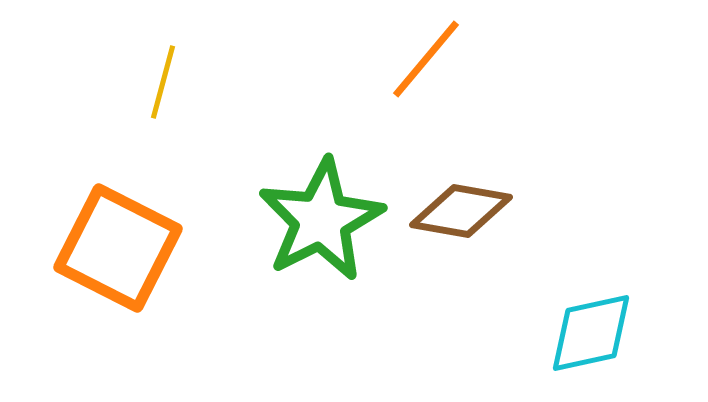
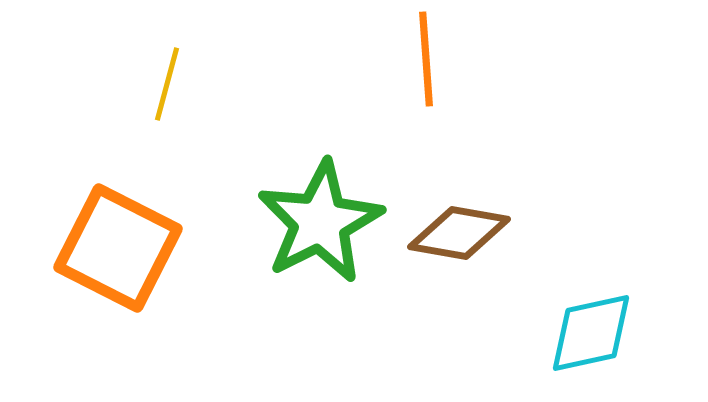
orange line: rotated 44 degrees counterclockwise
yellow line: moved 4 px right, 2 px down
brown diamond: moved 2 px left, 22 px down
green star: moved 1 px left, 2 px down
